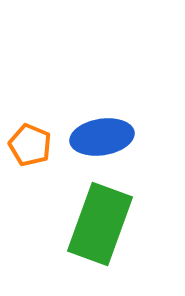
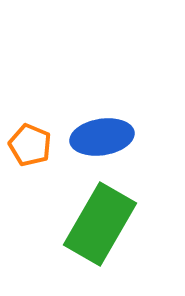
green rectangle: rotated 10 degrees clockwise
